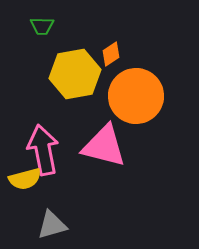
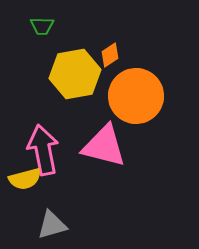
orange diamond: moved 1 px left, 1 px down
